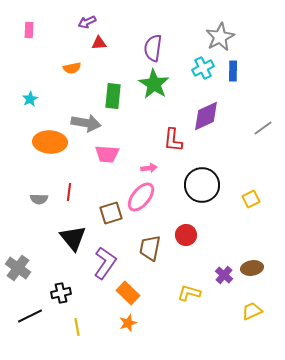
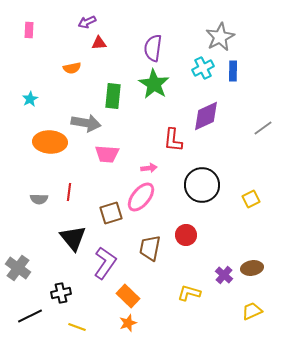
orange rectangle: moved 3 px down
yellow line: rotated 60 degrees counterclockwise
